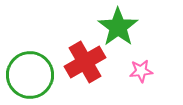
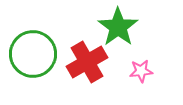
red cross: moved 2 px right
green circle: moved 3 px right, 21 px up
